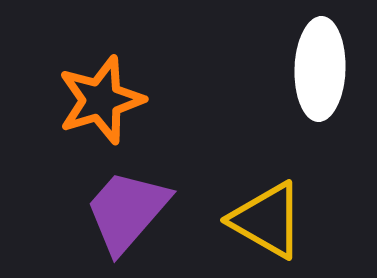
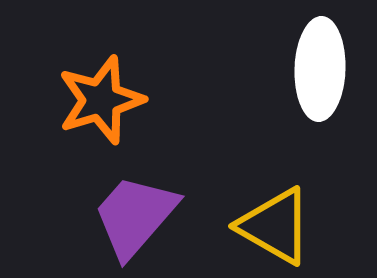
purple trapezoid: moved 8 px right, 5 px down
yellow triangle: moved 8 px right, 6 px down
